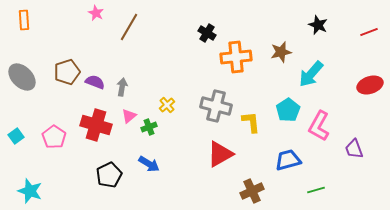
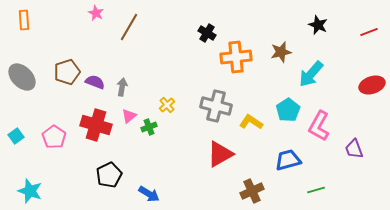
red ellipse: moved 2 px right
yellow L-shape: rotated 50 degrees counterclockwise
blue arrow: moved 30 px down
